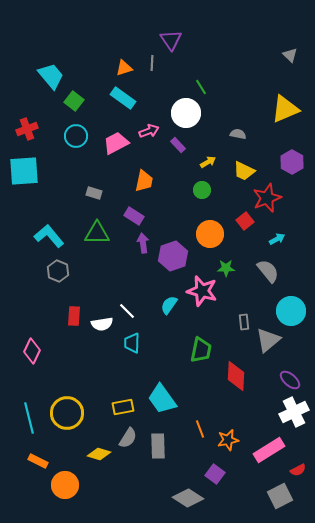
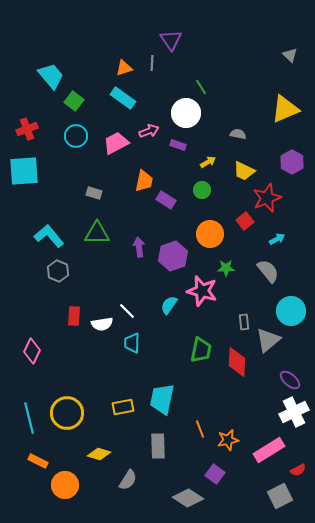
purple rectangle at (178, 145): rotated 28 degrees counterclockwise
purple rectangle at (134, 216): moved 32 px right, 16 px up
purple arrow at (143, 243): moved 4 px left, 4 px down
red diamond at (236, 376): moved 1 px right, 14 px up
cyan trapezoid at (162, 399): rotated 48 degrees clockwise
gray semicircle at (128, 438): moved 42 px down
